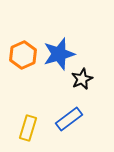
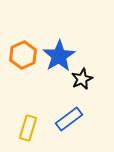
blue star: moved 2 px down; rotated 16 degrees counterclockwise
